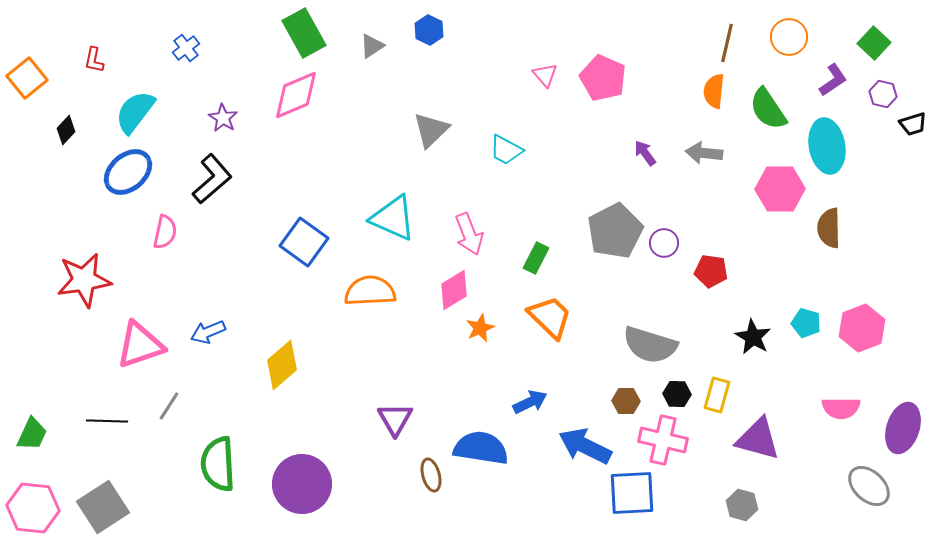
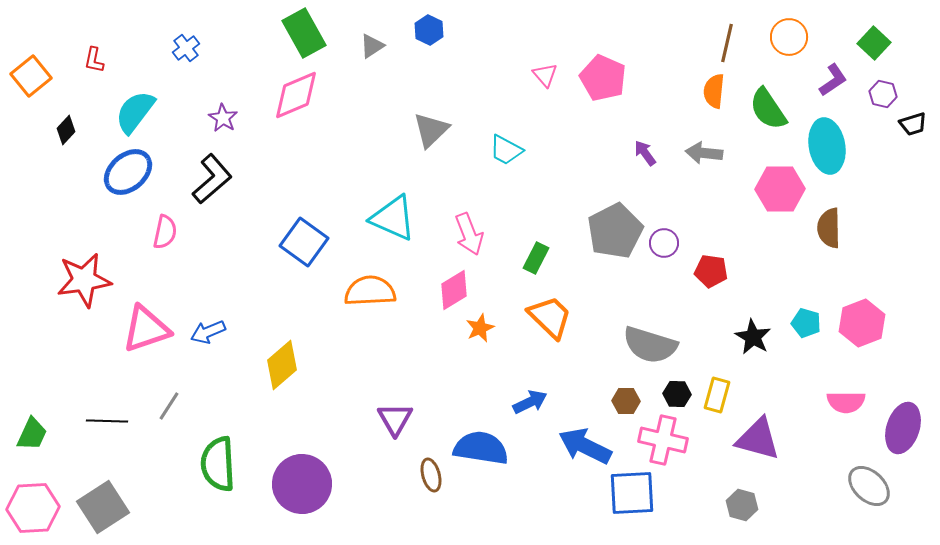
orange square at (27, 78): moved 4 px right, 2 px up
pink hexagon at (862, 328): moved 5 px up
pink triangle at (140, 345): moved 6 px right, 16 px up
pink semicircle at (841, 408): moved 5 px right, 6 px up
pink hexagon at (33, 508): rotated 9 degrees counterclockwise
